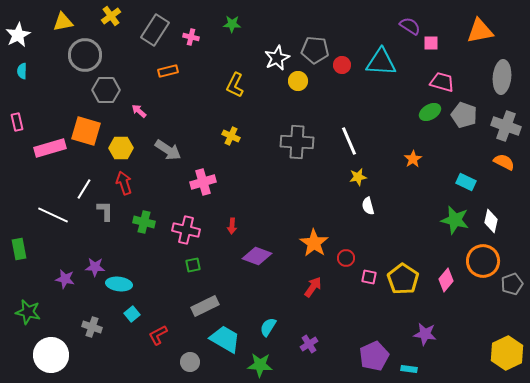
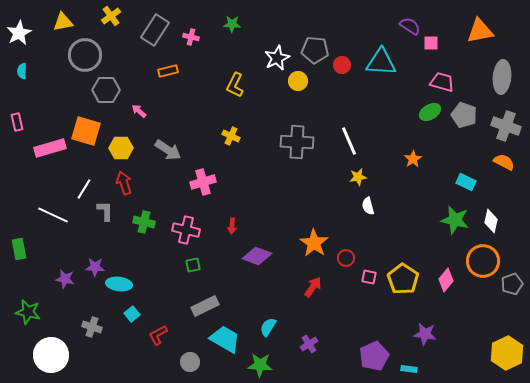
white star at (18, 35): moved 1 px right, 2 px up
